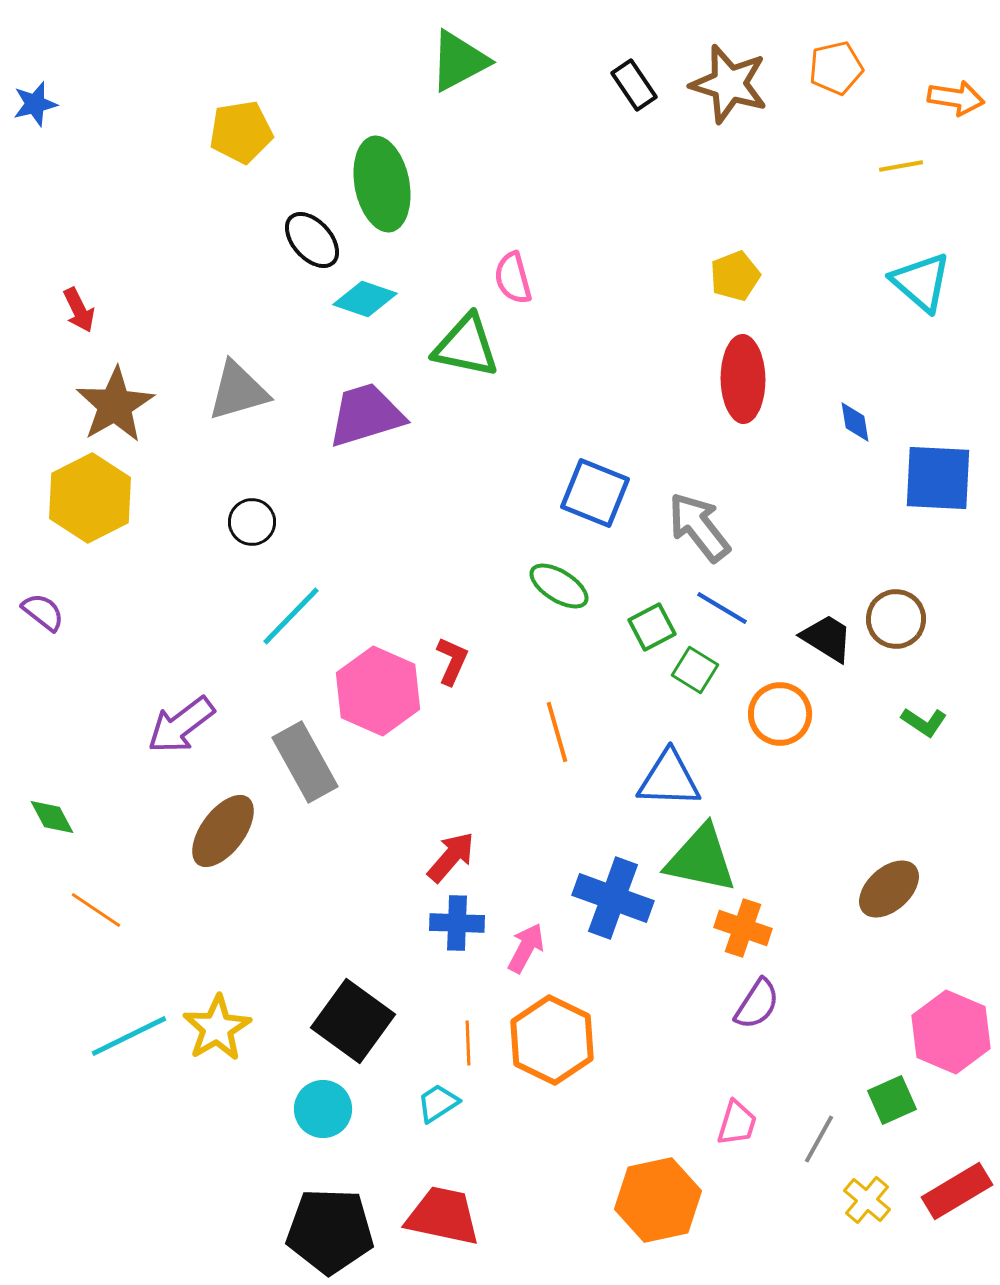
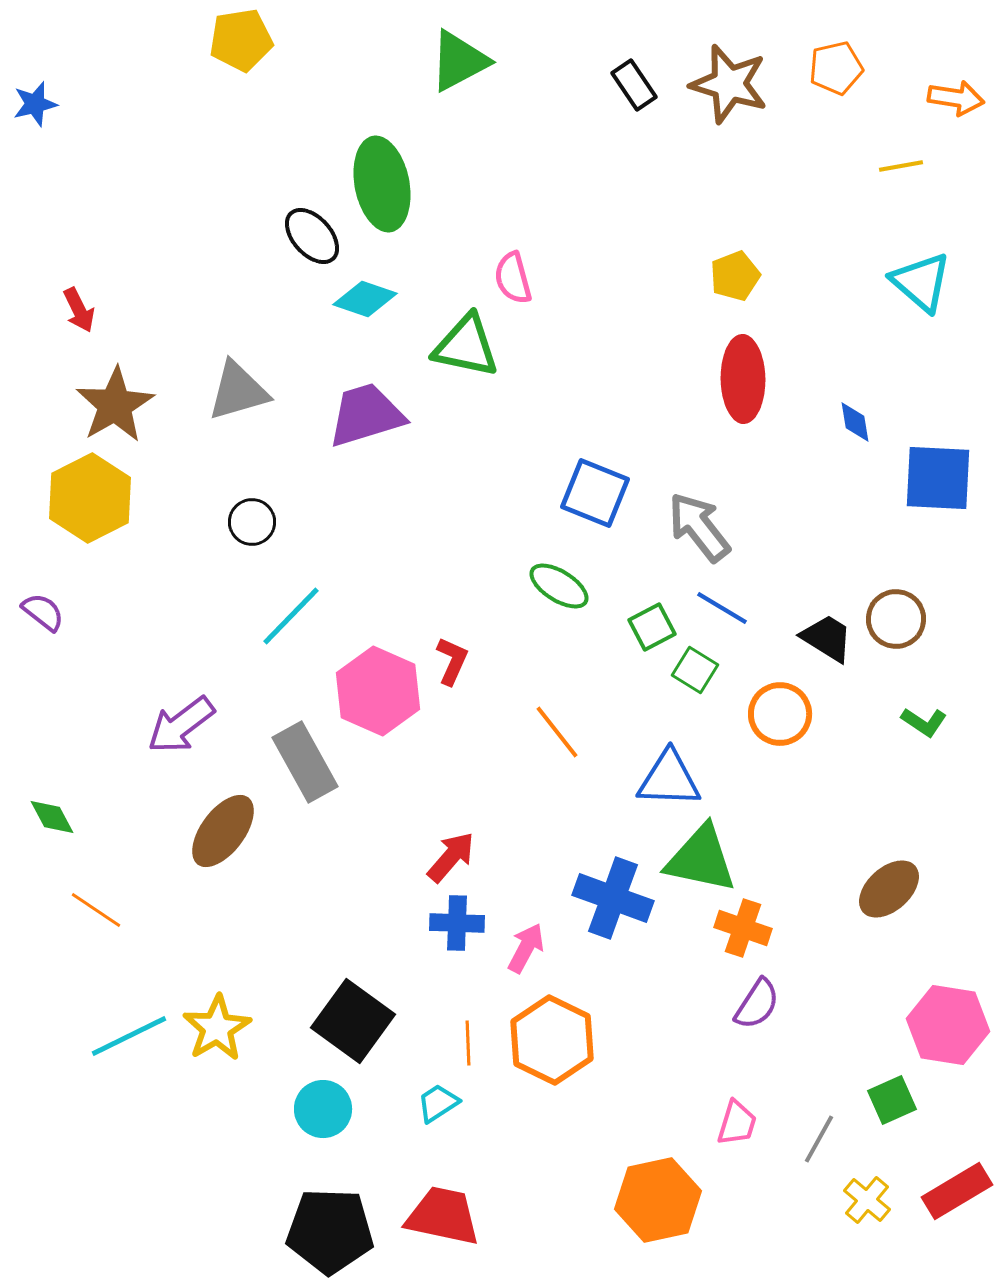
yellow pentagon at (241, 132): moved 92 px up
black ellipse at (312, 240): moved 4 px up
orange line at (557, 732): rotated 22 degrees counterclockwise
pink hexagon at (951, 1032): moved 3 px left, 7 px up; rotated 14 degrees counterclockwise
